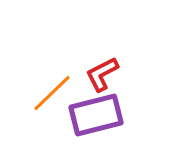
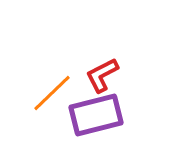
red L-shape: moved 1 px down
